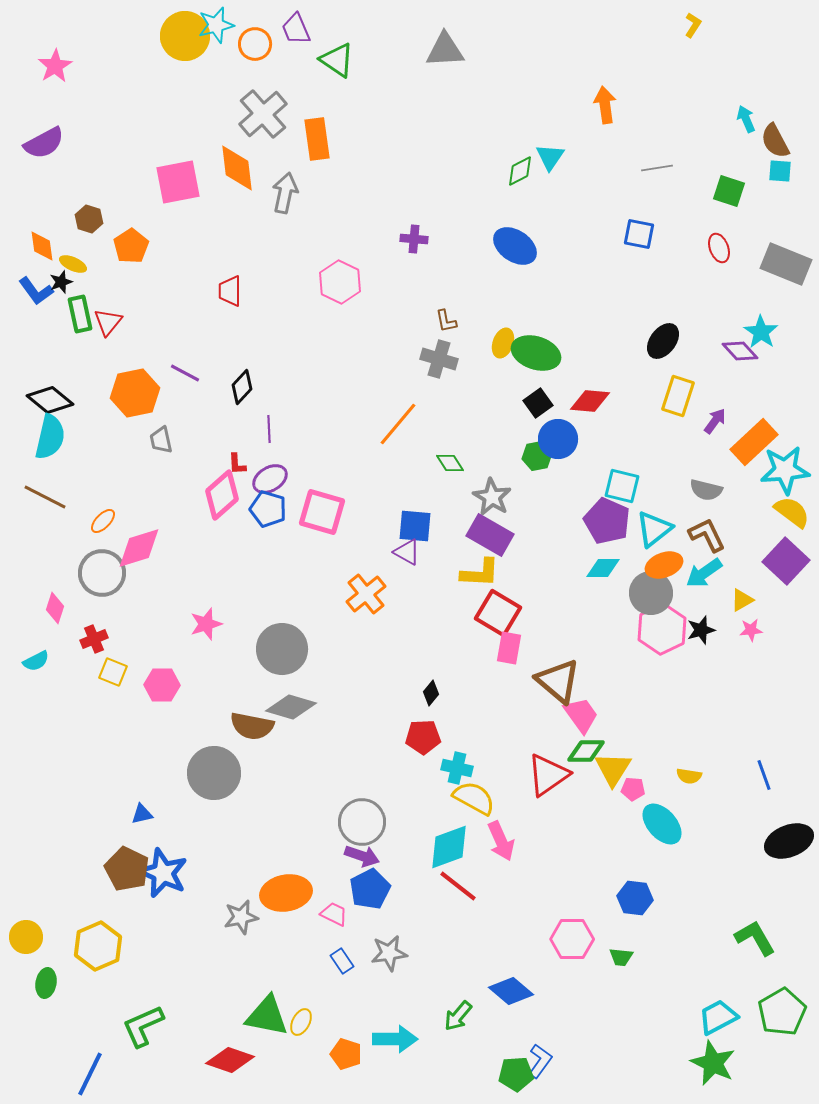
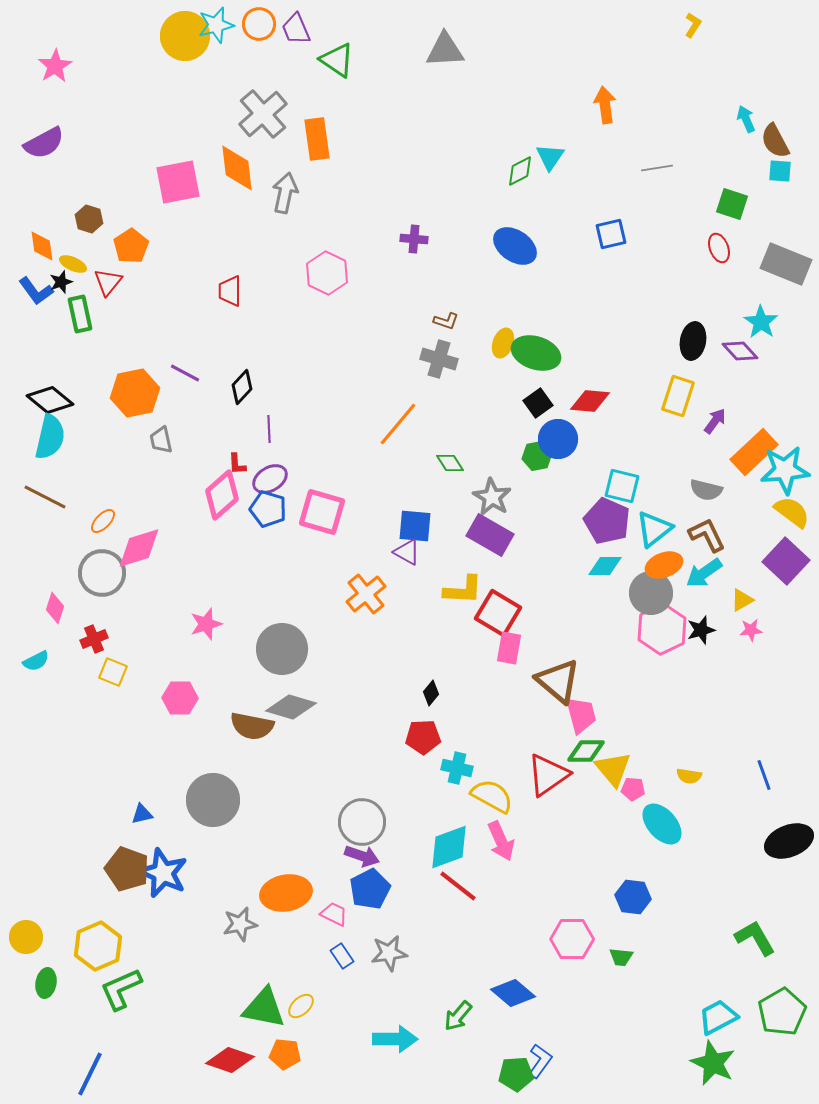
orange circle at (255, 44): moved 4 px right, 20 px up
green square at (729, 191): moved 3 px right, 13 px down
blue square at (639, 234): moved 28 px left; rotated 24 degrees counterclockwise
pink hexagon at (340, 282): moved 13 px left, 9 px up
brown L-shape at (446, 321): rotated 60 degrees counterclockwise
red triangle at (108, 322): moved 40 px up
cyan star at (761, 332): moved 10 px up
black ellipse at (663, 341): moved 30 px right; rotated 27 degrees counterclockwise
orange rectangle at (754, 442): moved 10 px down
cyan diamond at (603, 568): moved 2 px right, 2 px up
yellow L-shape at (480, 573): moved 17 px left, 17 px down
pink hexagon at (162, 685): moved 18 px right, 13 px down
pink trapezoid at (581, 715): rotated 21 degrees clockwise
yellow triangle at (613, 769): rotated 12 degrees counterclockwise
gray circle at (214, 773): moved 1 px left, 27 px down
yellow semicircle at (474, 798): moved 18 px right, 2 px up
brown pentagon at (127, 869): rotated 6 degrees counterclockwise
blue hexagon at (635, 898): moved 2 px left, 1 px up
gray star at (241, 917): moved 1 px left, 7 px down
blue rectangle at (342, 961): moved 5 px up
blue diamond at (511, 991): moved 2 px right, 2 px down
green triangle at (267, 1016): moved 3 px left, 8 px up
yellow ellipse at (301, 1022): moved 16 px up; rotated 20 degrees clockwise
green L-shape at (143, 1026): moved 22 px left, 37 px up
orange pentagon at (346, 1054): moved 61 px left; rotated 12 degrees counterclockwise
